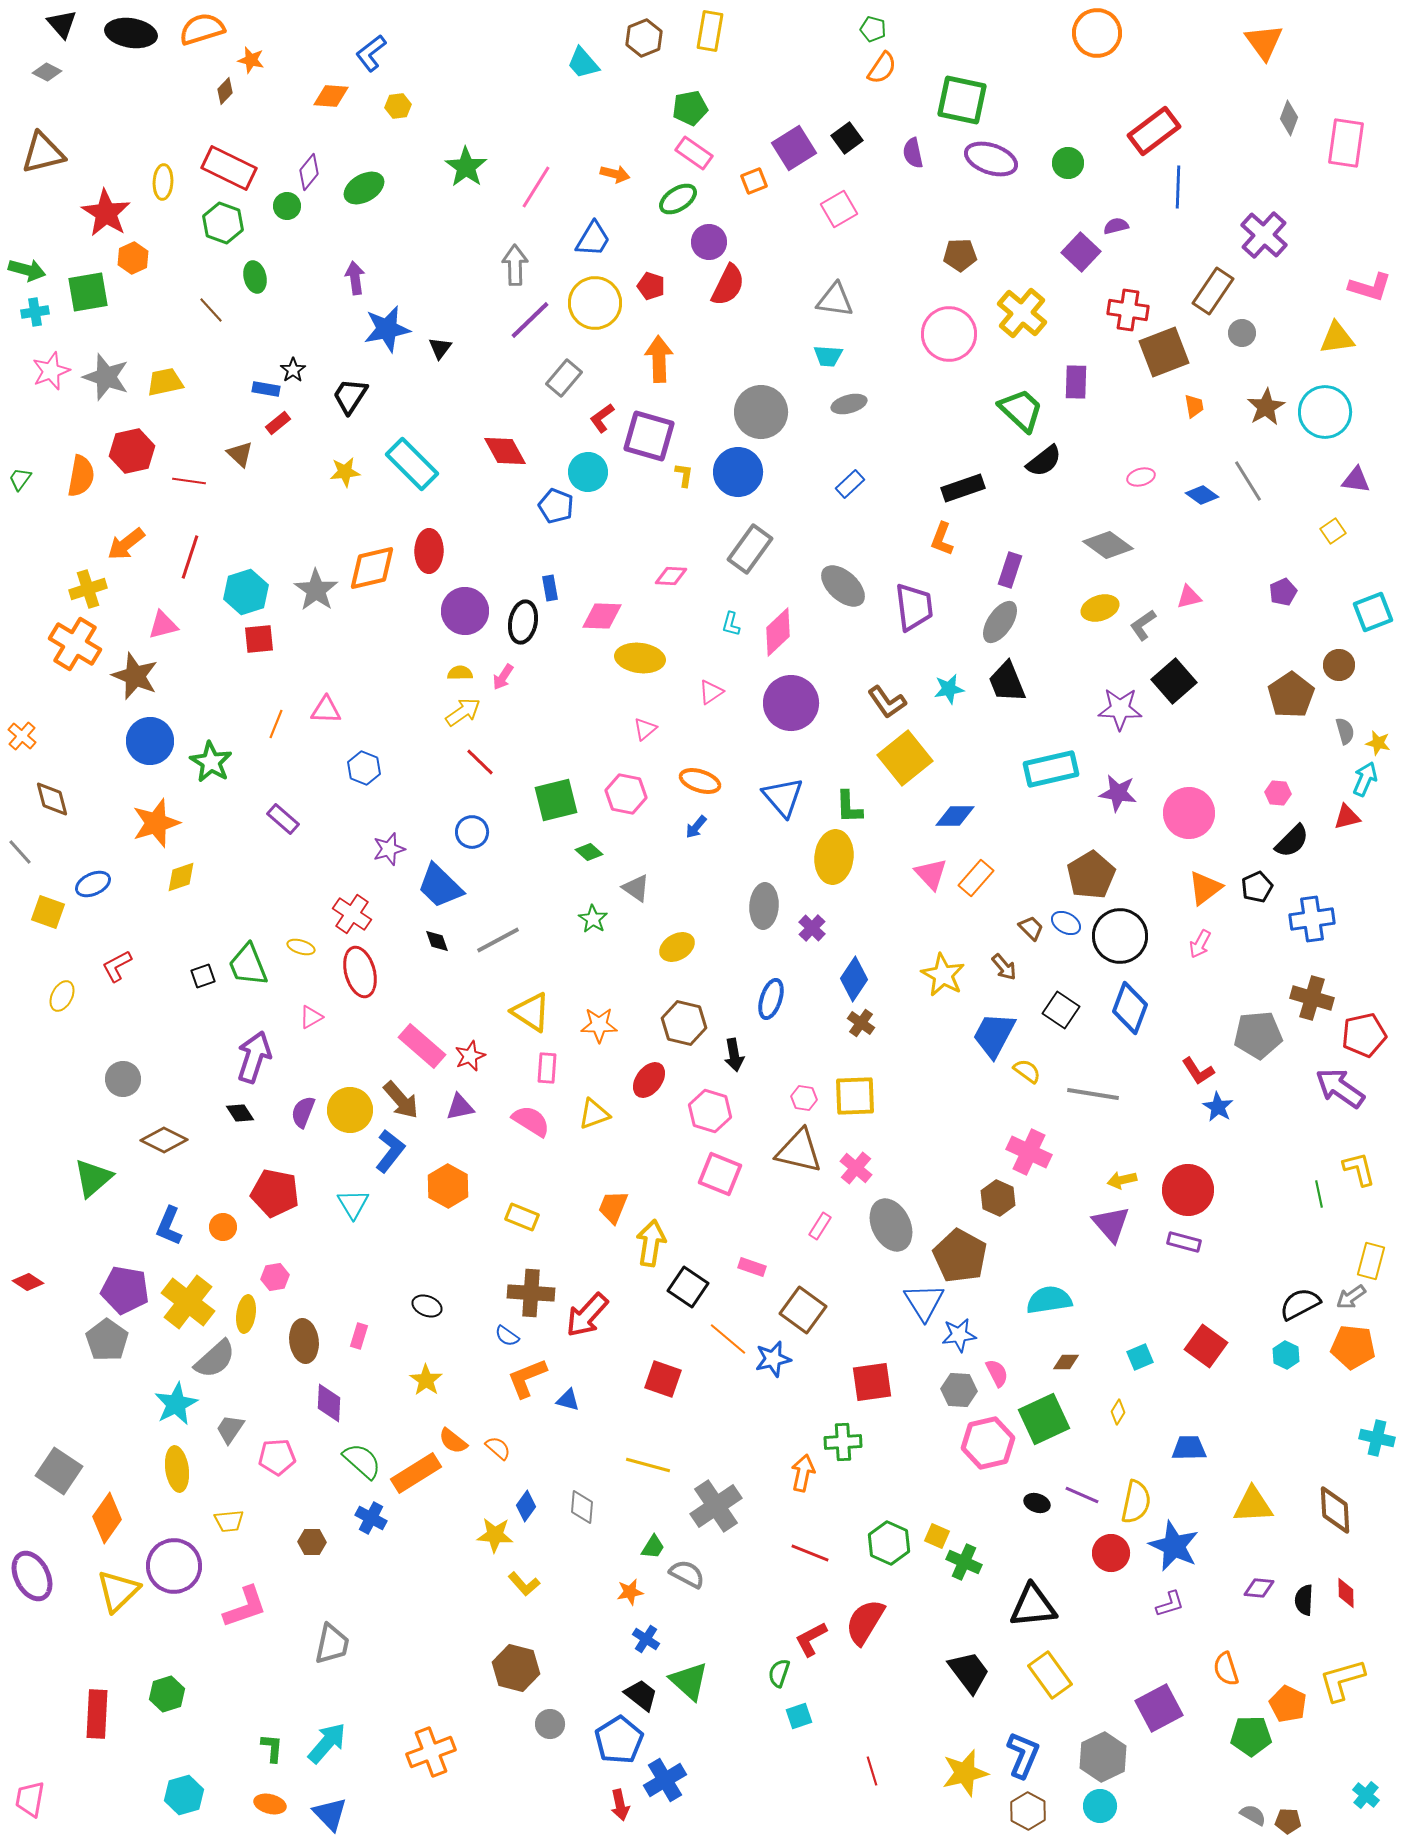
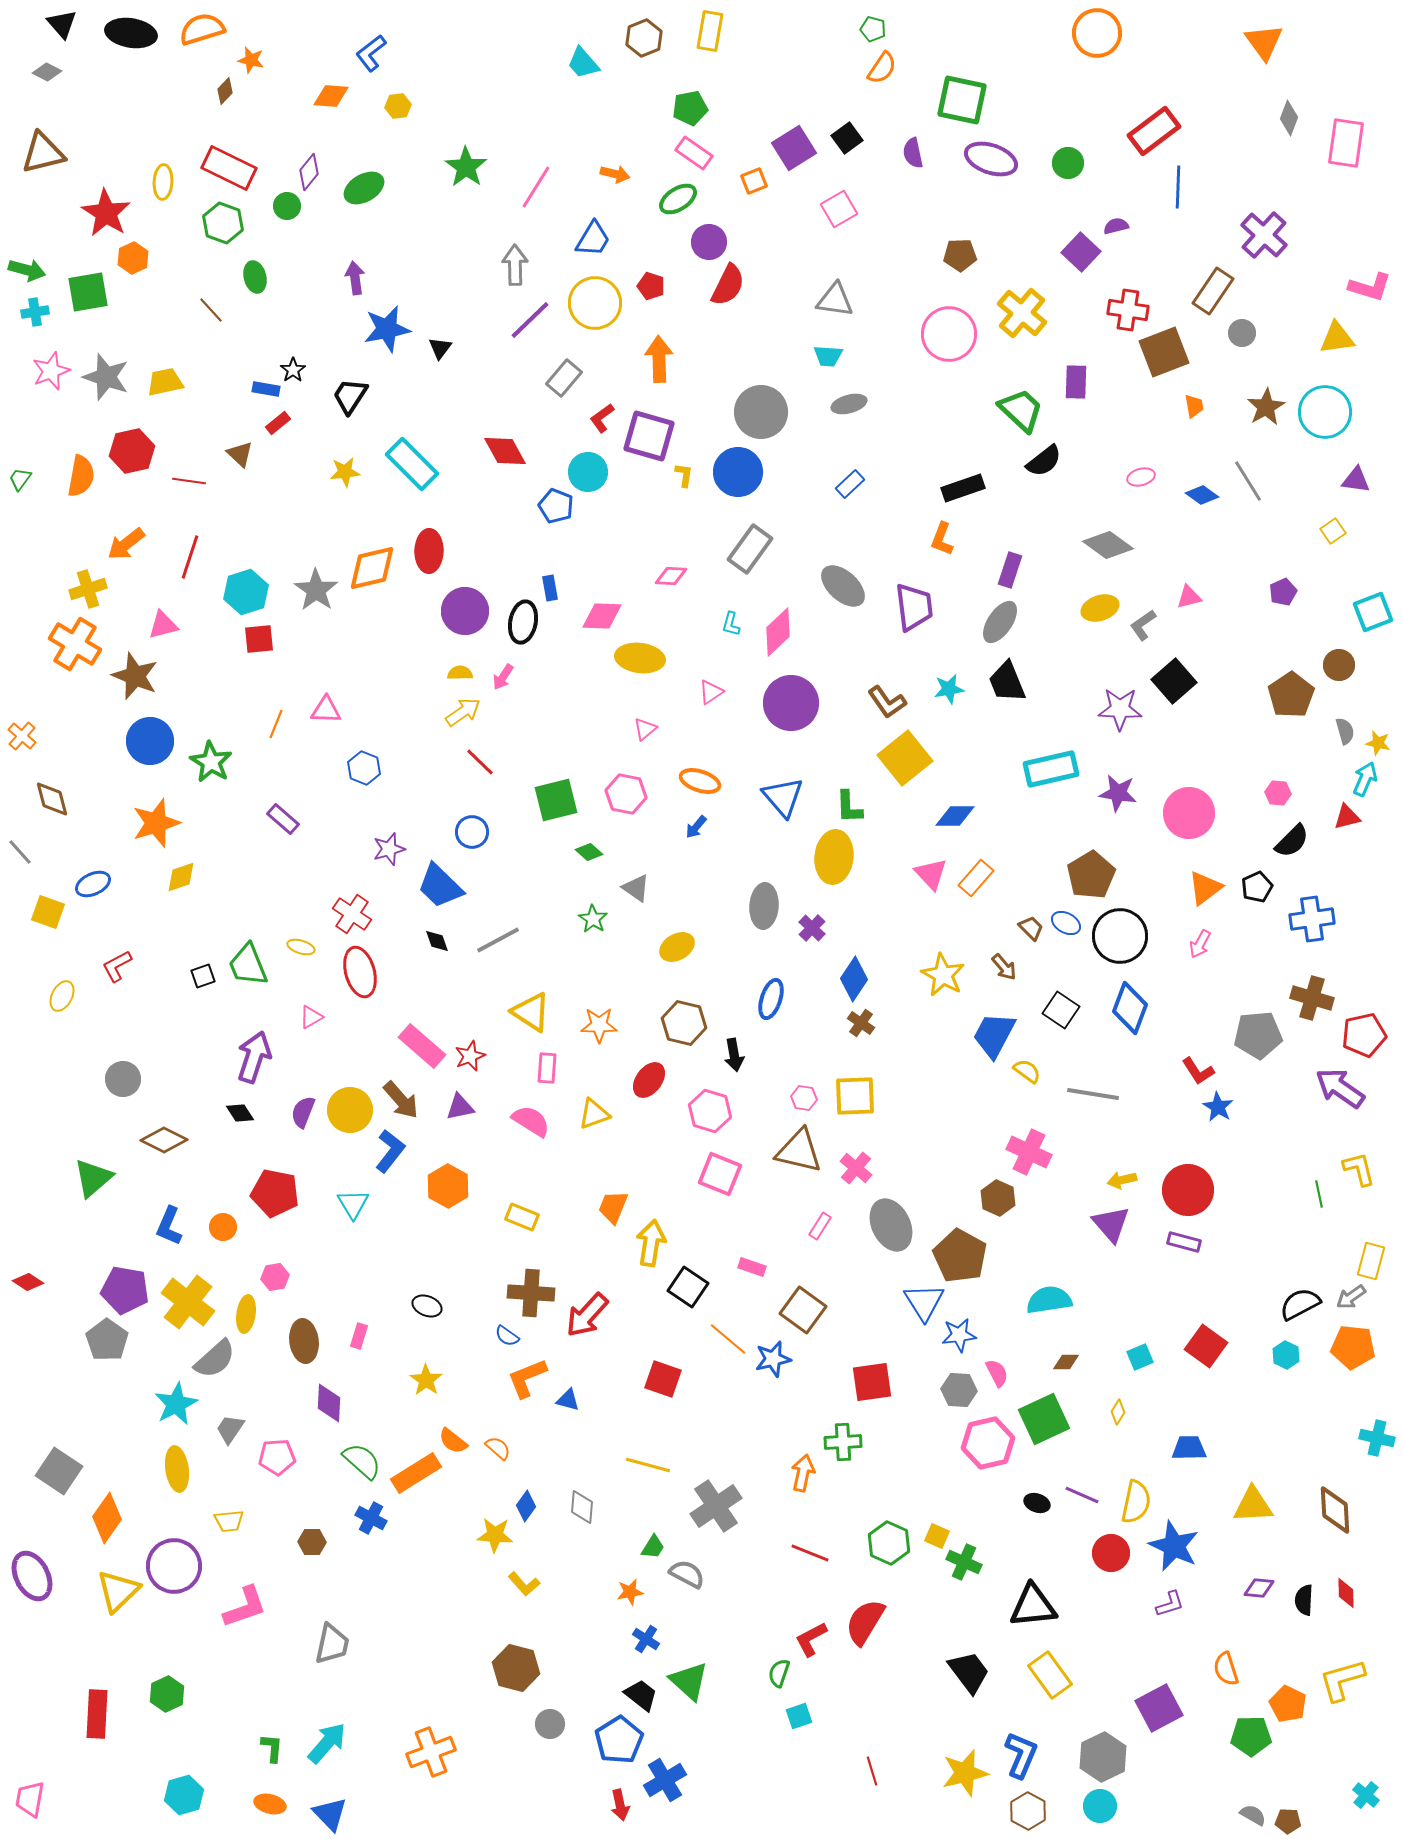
green hexagon at (167, 1694): rotated 8 degrees counterclockwise
blue L-shape at (1023, 1755): moved 2 px left
